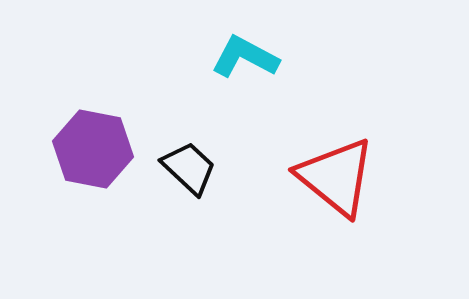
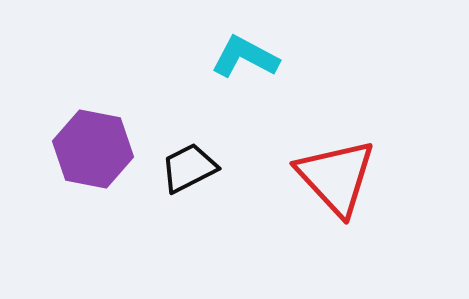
black trapezoid: rotated 70 degrees counterclockwise
red triangle: rotated 8 degrees clockwise
